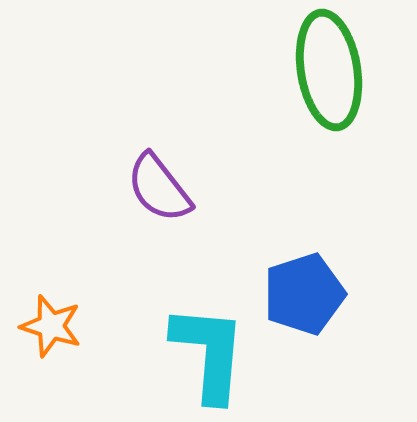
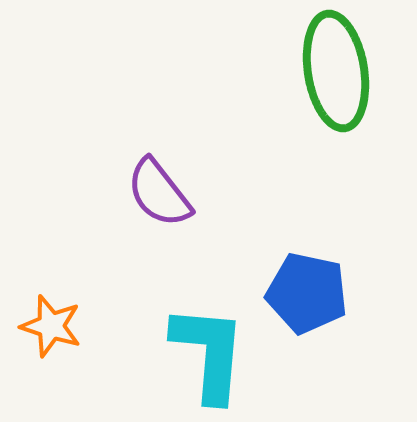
green ellipse: moved 7 px right, 1 px down
purple semicircle: moved 5 px down
blue pentagon: moved 3 px right, 1 px up; rotated 30 degrees clockwise
